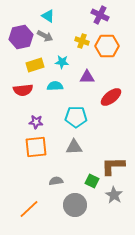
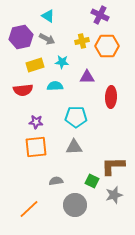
gray arrow: moved 2 px right, 3 px down
yellow cross: rotated 32 degrees counterclockwise
red ellipse: rotated 50 degrees counterclockwise
gray star: rotated 24 degrees clockwise
